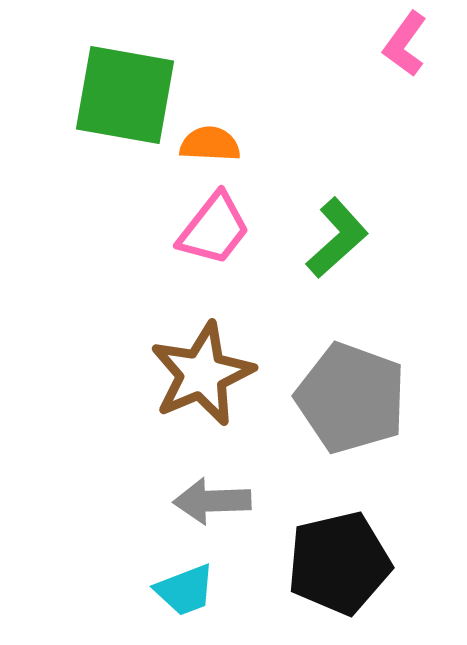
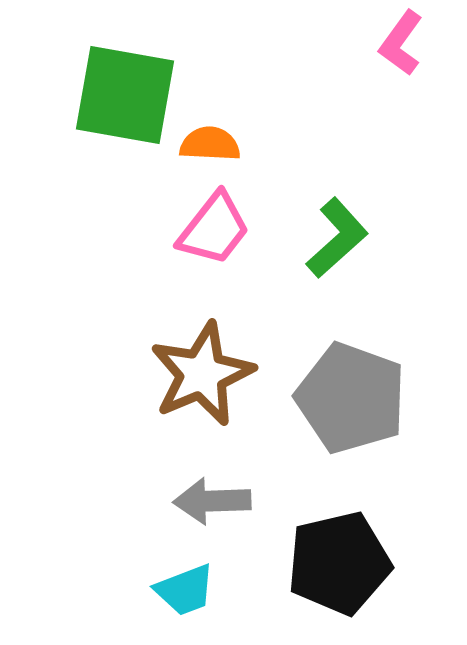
pink L-shape: moved 4 px left, 1 px up
